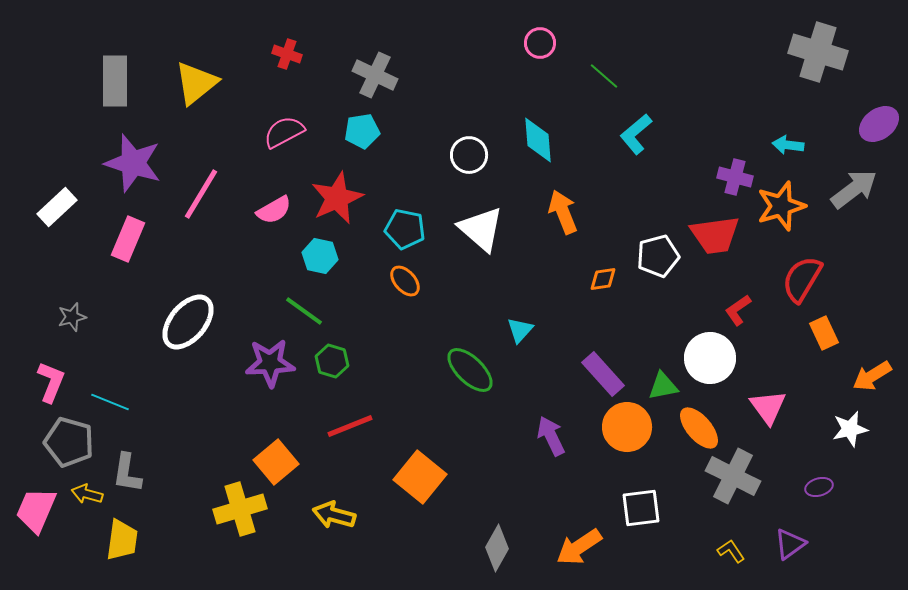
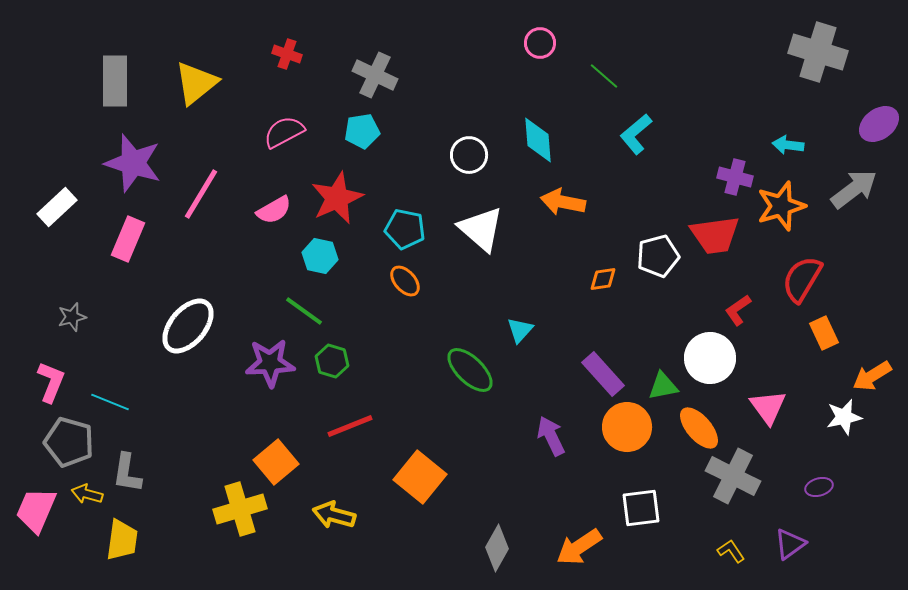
orange arrow at (563, 212): moved 10 px up; rotated 57 degrees counterclockwise
white ellipse at (188, 322): moved 4 px down
white star at (850, 429): moved 6 px left, 12 px up
